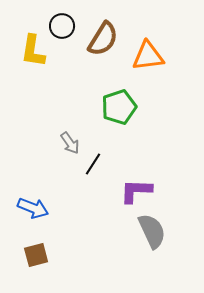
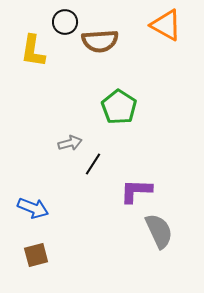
black circle: moved 3 px right, 4 px up
brown semicircle: moved 3 px left, 2 px down; rotated 54 degrees clockwise
orange triangle: moved 18 px right, 31 px up; rotated 36 degrees clockwise
green pentagon: rotated 20 degrees counterclockwise
gray arrow: rotated 70 degrees counterclockwise
gray semicircle: moved 7 px right
